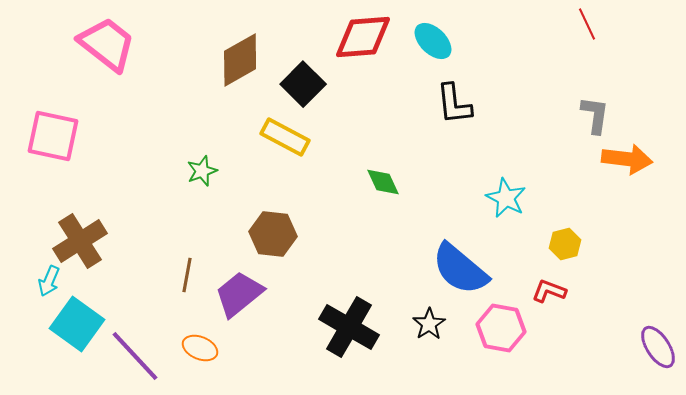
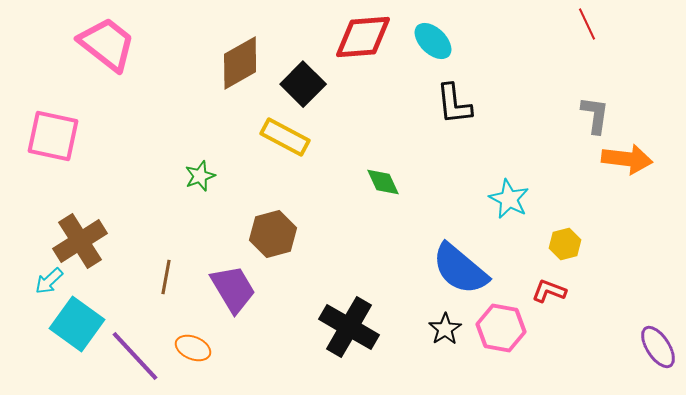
brown diamond: moved 3 px down
green star: moved 2 px left, 5 px down
cyan star: moved 3 px right, 1 px down
brown hexagon: rotated 21 degrees counterclockwise
brown line: moved 21 px left, 2 px down
cyan arrow: rotated 24 degrees clockwise
purple trapezoid: moved 6 px left, 5 px up; rotated 98 degrees clockwise
black star: moved 16 px right, 5 px down
orange ellipse: moved 7 px left
